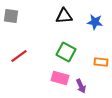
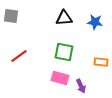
black triangle: moved 2 px down
green square: moved 2 px left; rotated 18 degrees counterclockwise
